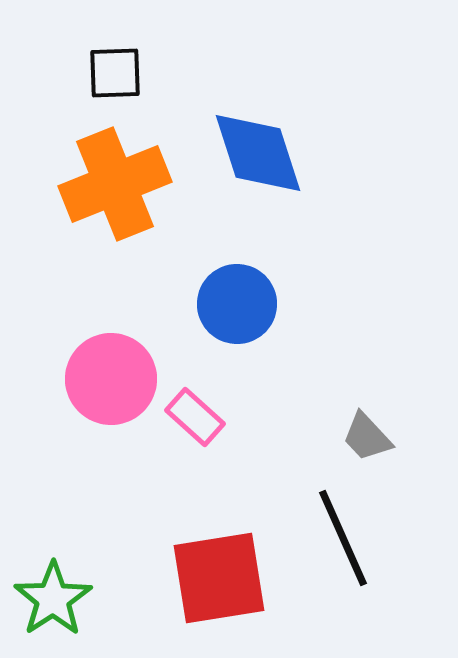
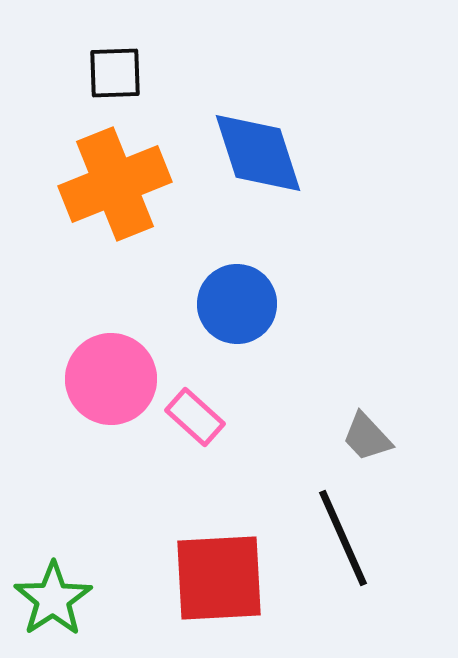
red square: rotated 6 degrees clockwise
